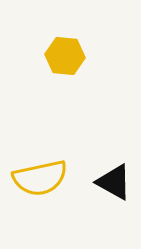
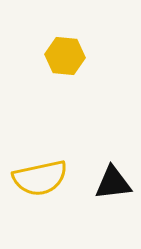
black triangle: moved 1 px left, 1 px down; rotated 36 degrees counterclockwise
